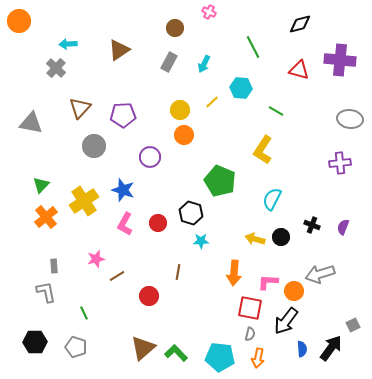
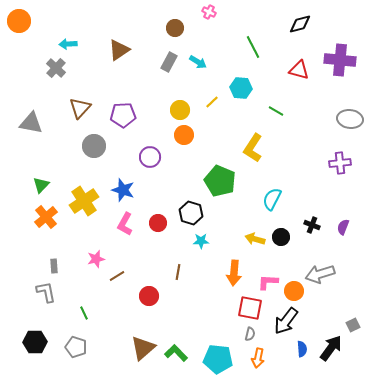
cyan arrow at (204, 64): moved 6 px left, 2 px up; rotated 84 degrees counterclockwise
yellow L-shape at (263, 150): moved 10 px left, 2 px up
cyan pentagon at (220, 357): moved 2 px left, 2 px down
